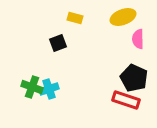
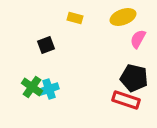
pink semicircle: rotated 30 degrees clockwise
black square: moved 12 px left, 2 px down
black pentagon: rotated 12 degrees counterclockwise
green cross: rotated 15 degrees clockwise
